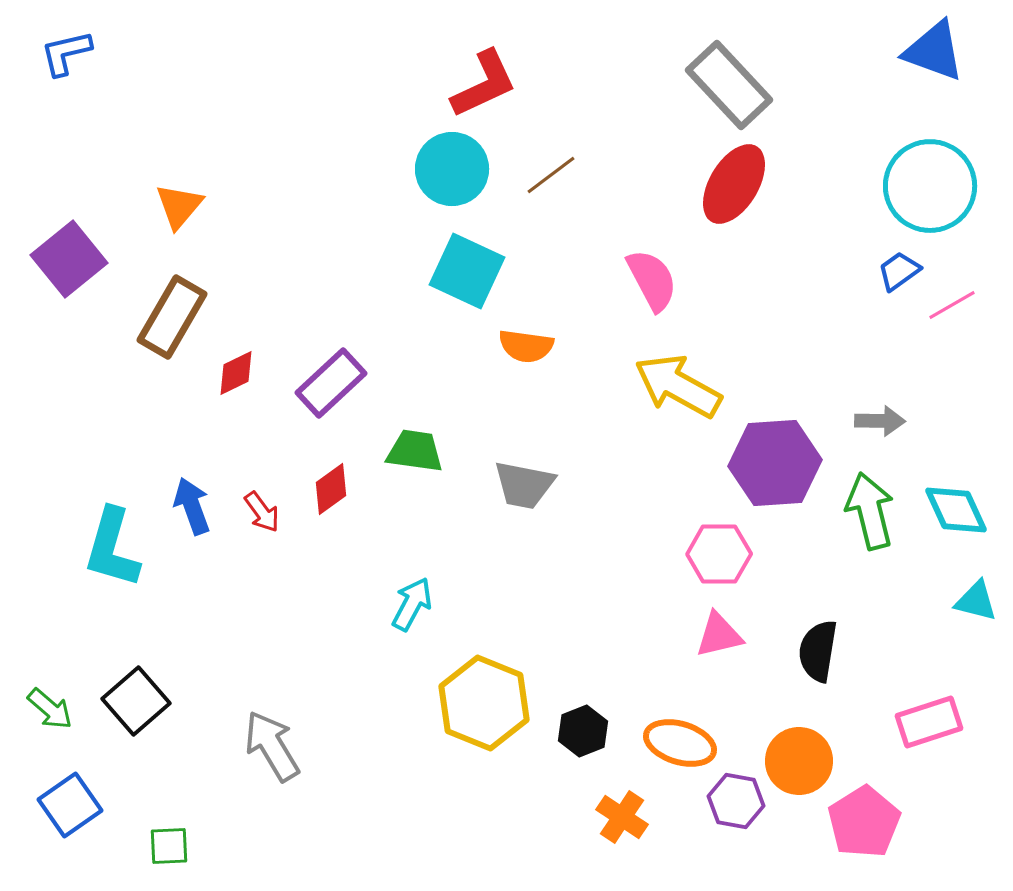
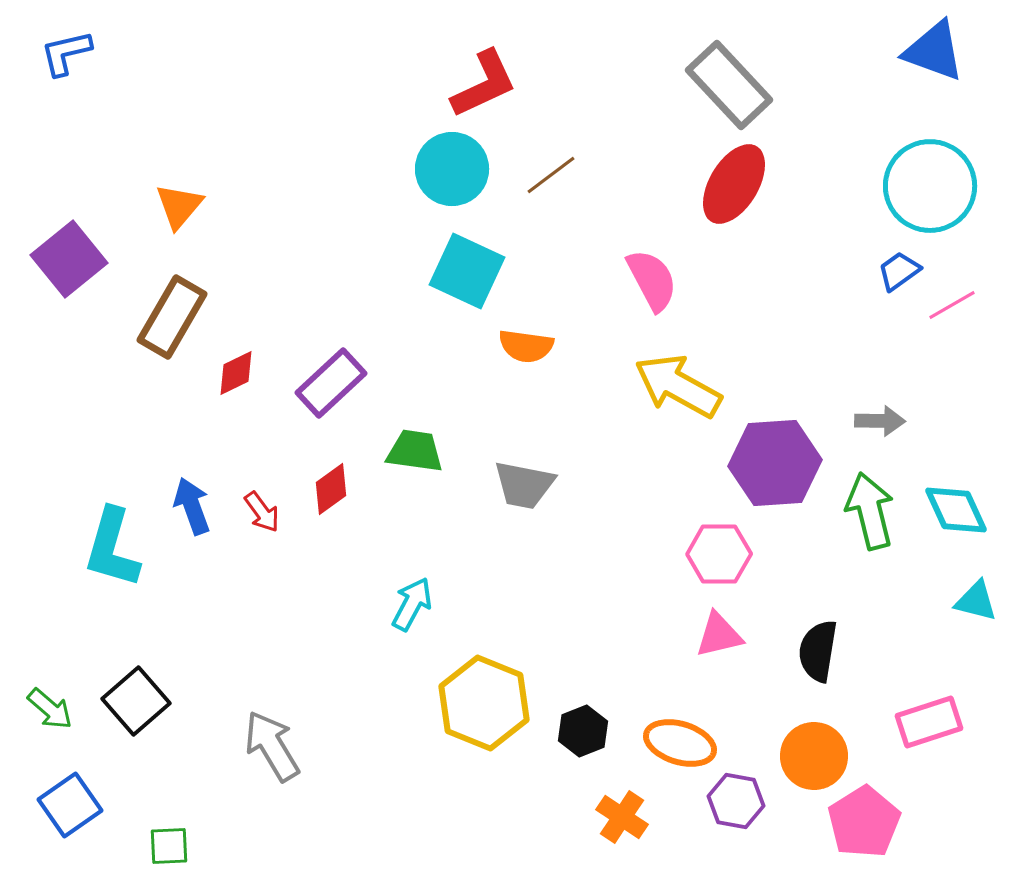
orange circle at (799, 761): moved 15 px right, 5 px up
